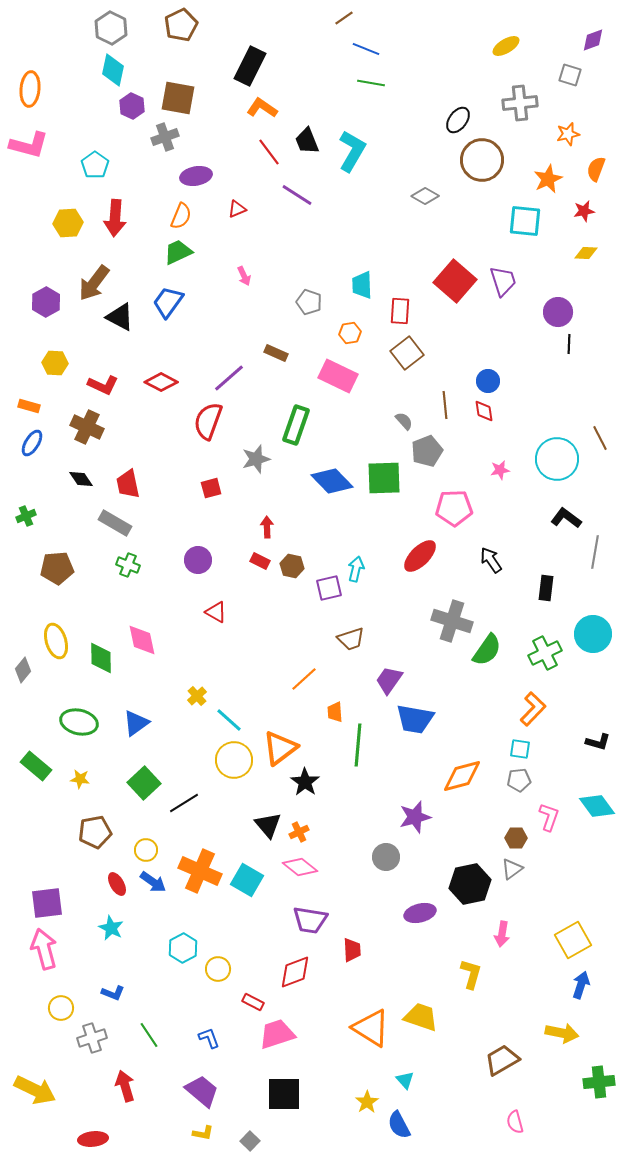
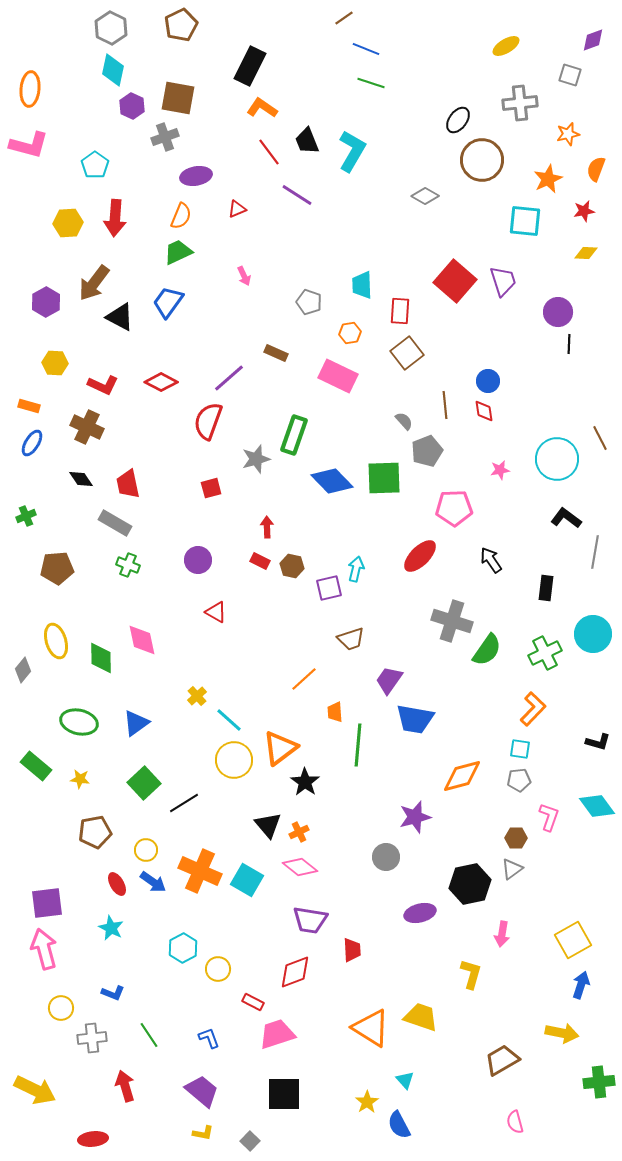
green line at (371, 83): rotated 8 degrees clockwise
green rectangle at (296, 425): moved 2 px left, 10 px down
gray cross at (92, 1038): rotated 12 degrees clockwise
